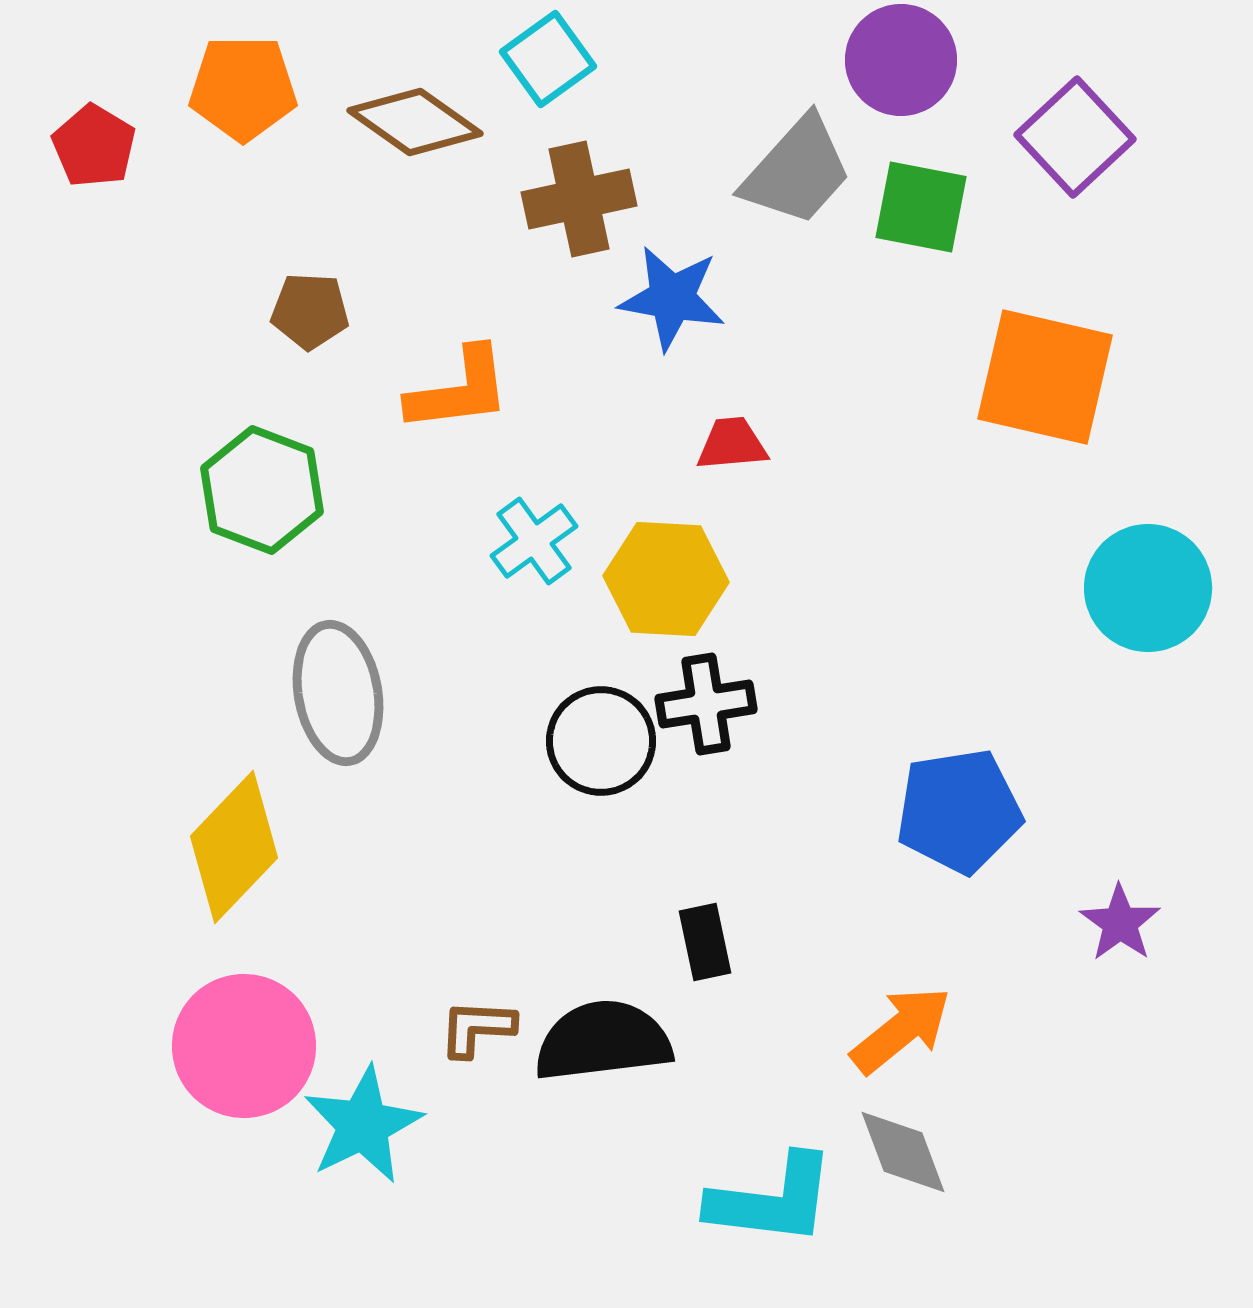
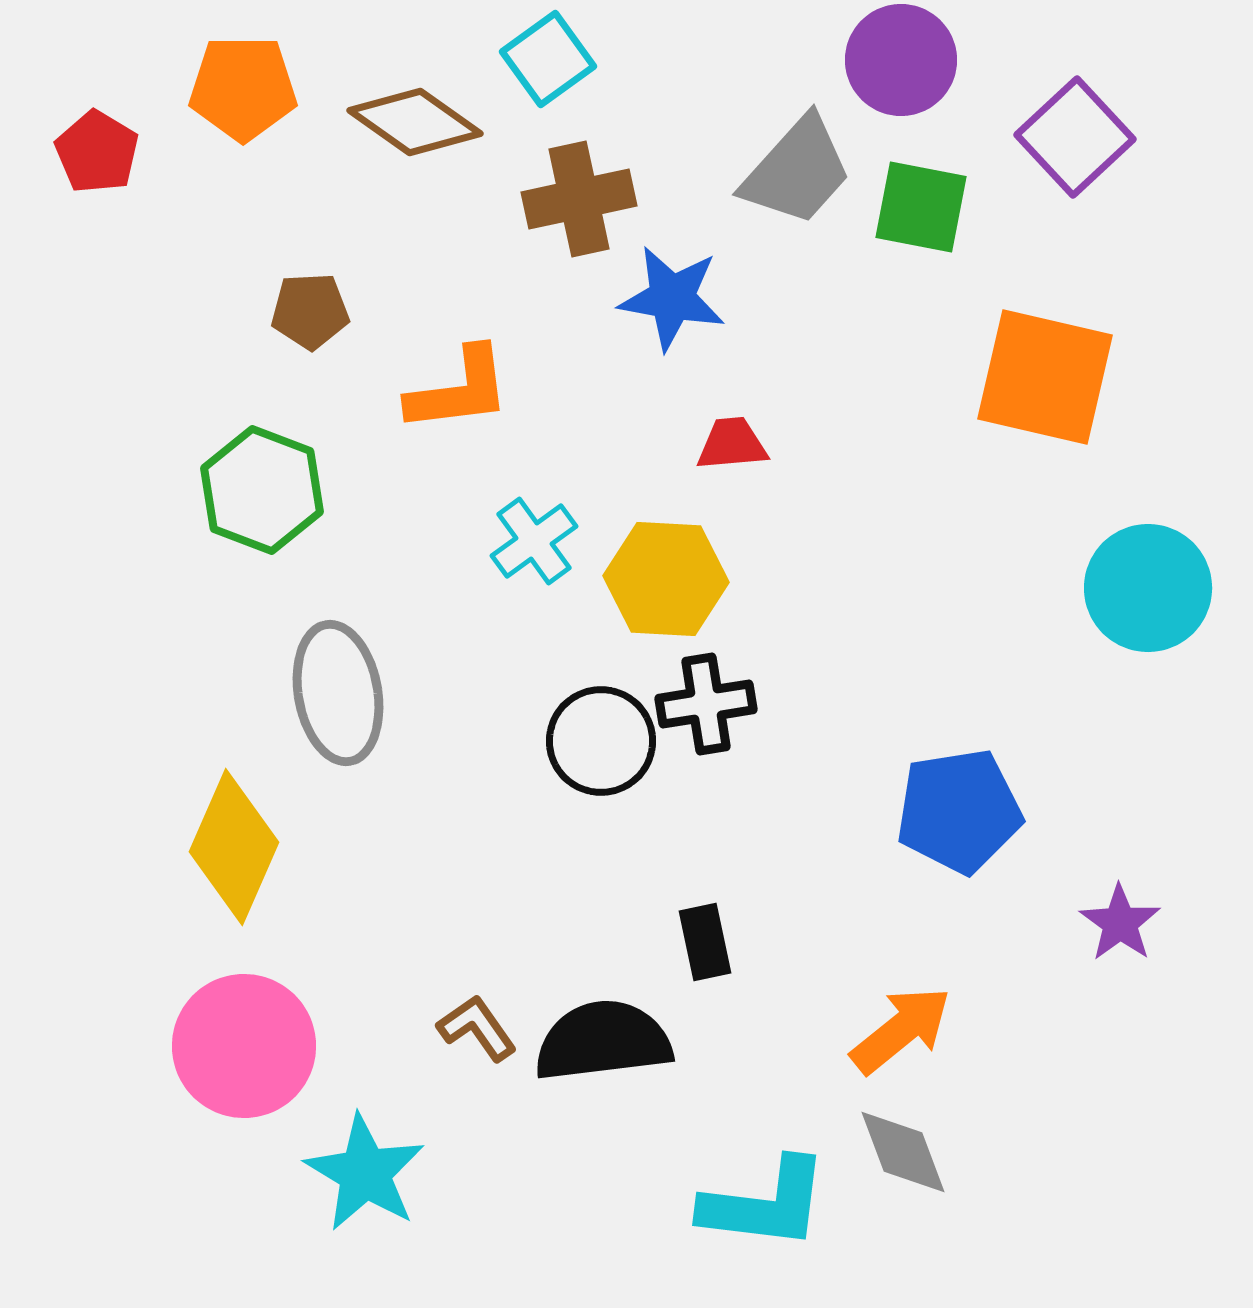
red pentagon: moved 3 px right, 6 px down
brown pentagon: rotated 6 degrees counterclockwise
yellow diamond: rotated 20 degrees counterclockwise
brown L-shape: rotated 52 degrees clockwise
cyan star: moved 2 px right, 48 px down; rotated 15 degrees counterclockwise
cyan L-shape: moved 7 px left, 4 px down
